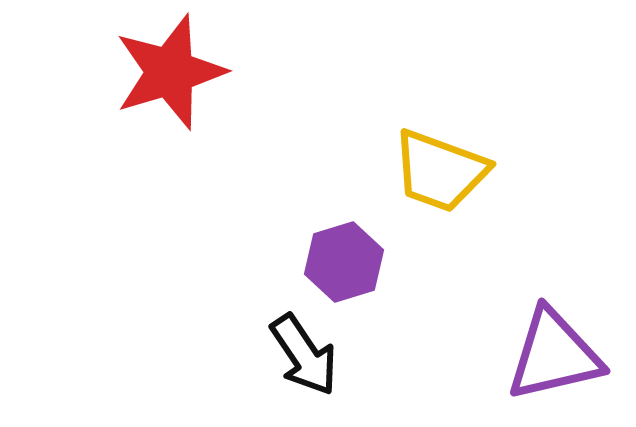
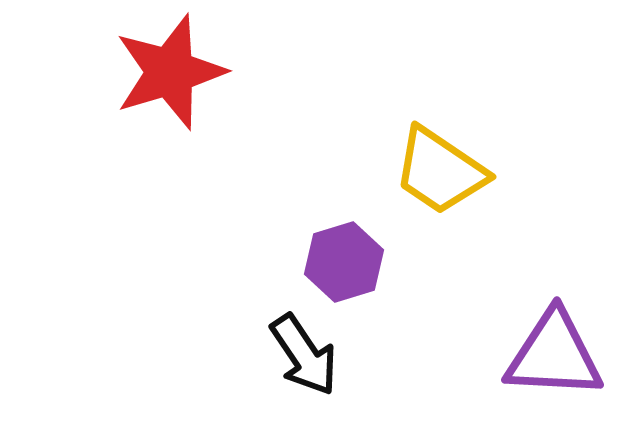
yellow trapezoid: rotated 14 degrees clockwise
purple triangle: rotated 16 degrees clockwise
